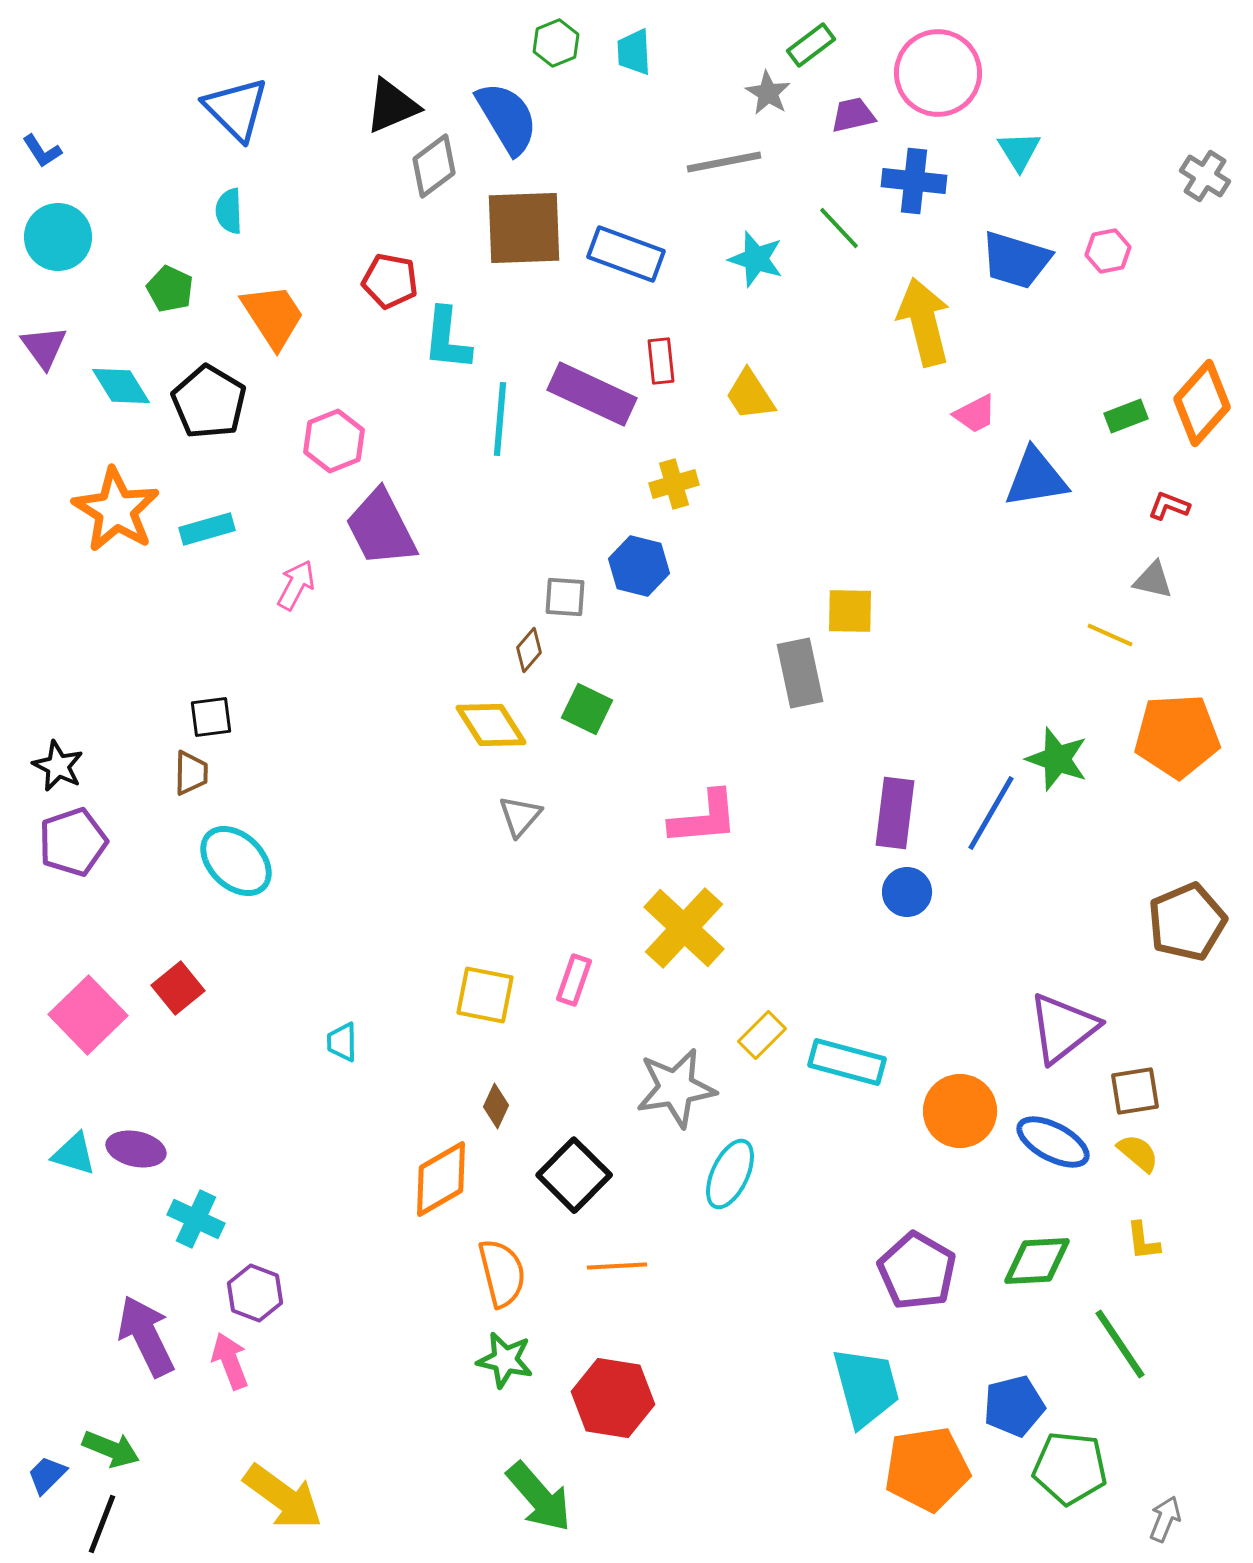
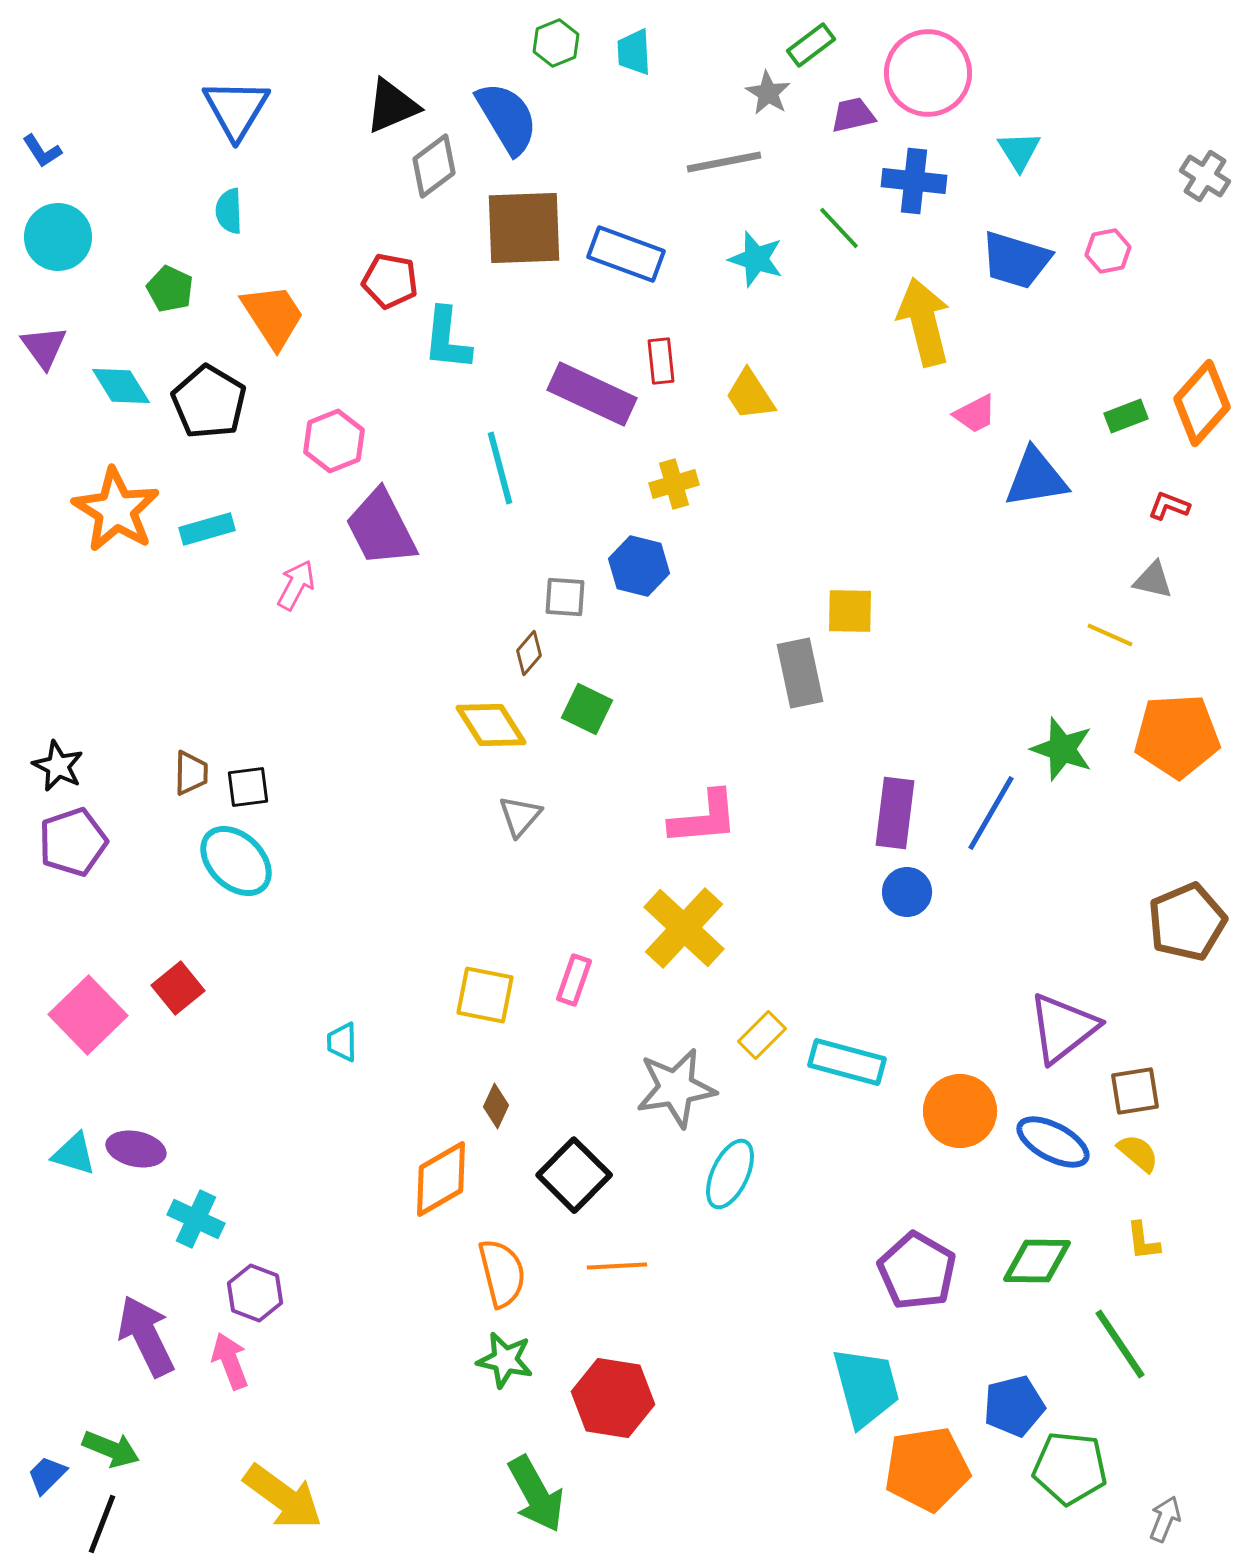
pink circle at (938, 73): moved 10 px left
blue triangle at (236, 109): rotated 16 degrees clockwise
cyan line at (500, 419): moved 49 px down; rotated 20 degrees counterclockwise
brown diamond at (529, 650): moved 3 px down
black square at (211, 717): moved 37 px right, 70 px down
green star at (1057, 759): moved 5 px right, 10 px up
green diamond at (1037, 1261): rotated 4 degrees clockwise
green arrow at (539, 1497): moved 3 px left, 3 px up; rotated 12 degrees clockwise
